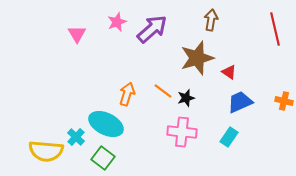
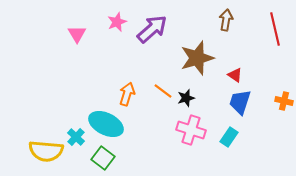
brown arrow: moved 15 px right
red triangle: moved 6 px right, 3 px down
blue trapezoid: rotated 48 degrees counterclockwise
pink cross: moved 9 px right, 2 px up; rotated 12 degrees clockwise
